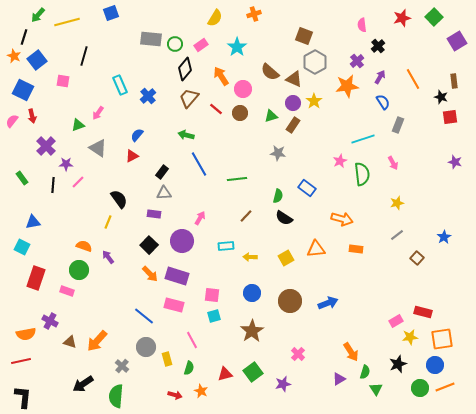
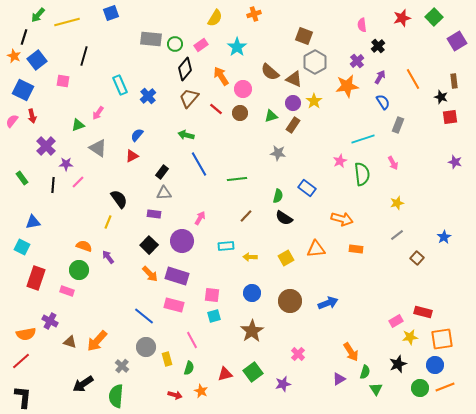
red line at (21, 361): rotated 30 degrees counterclockwise
